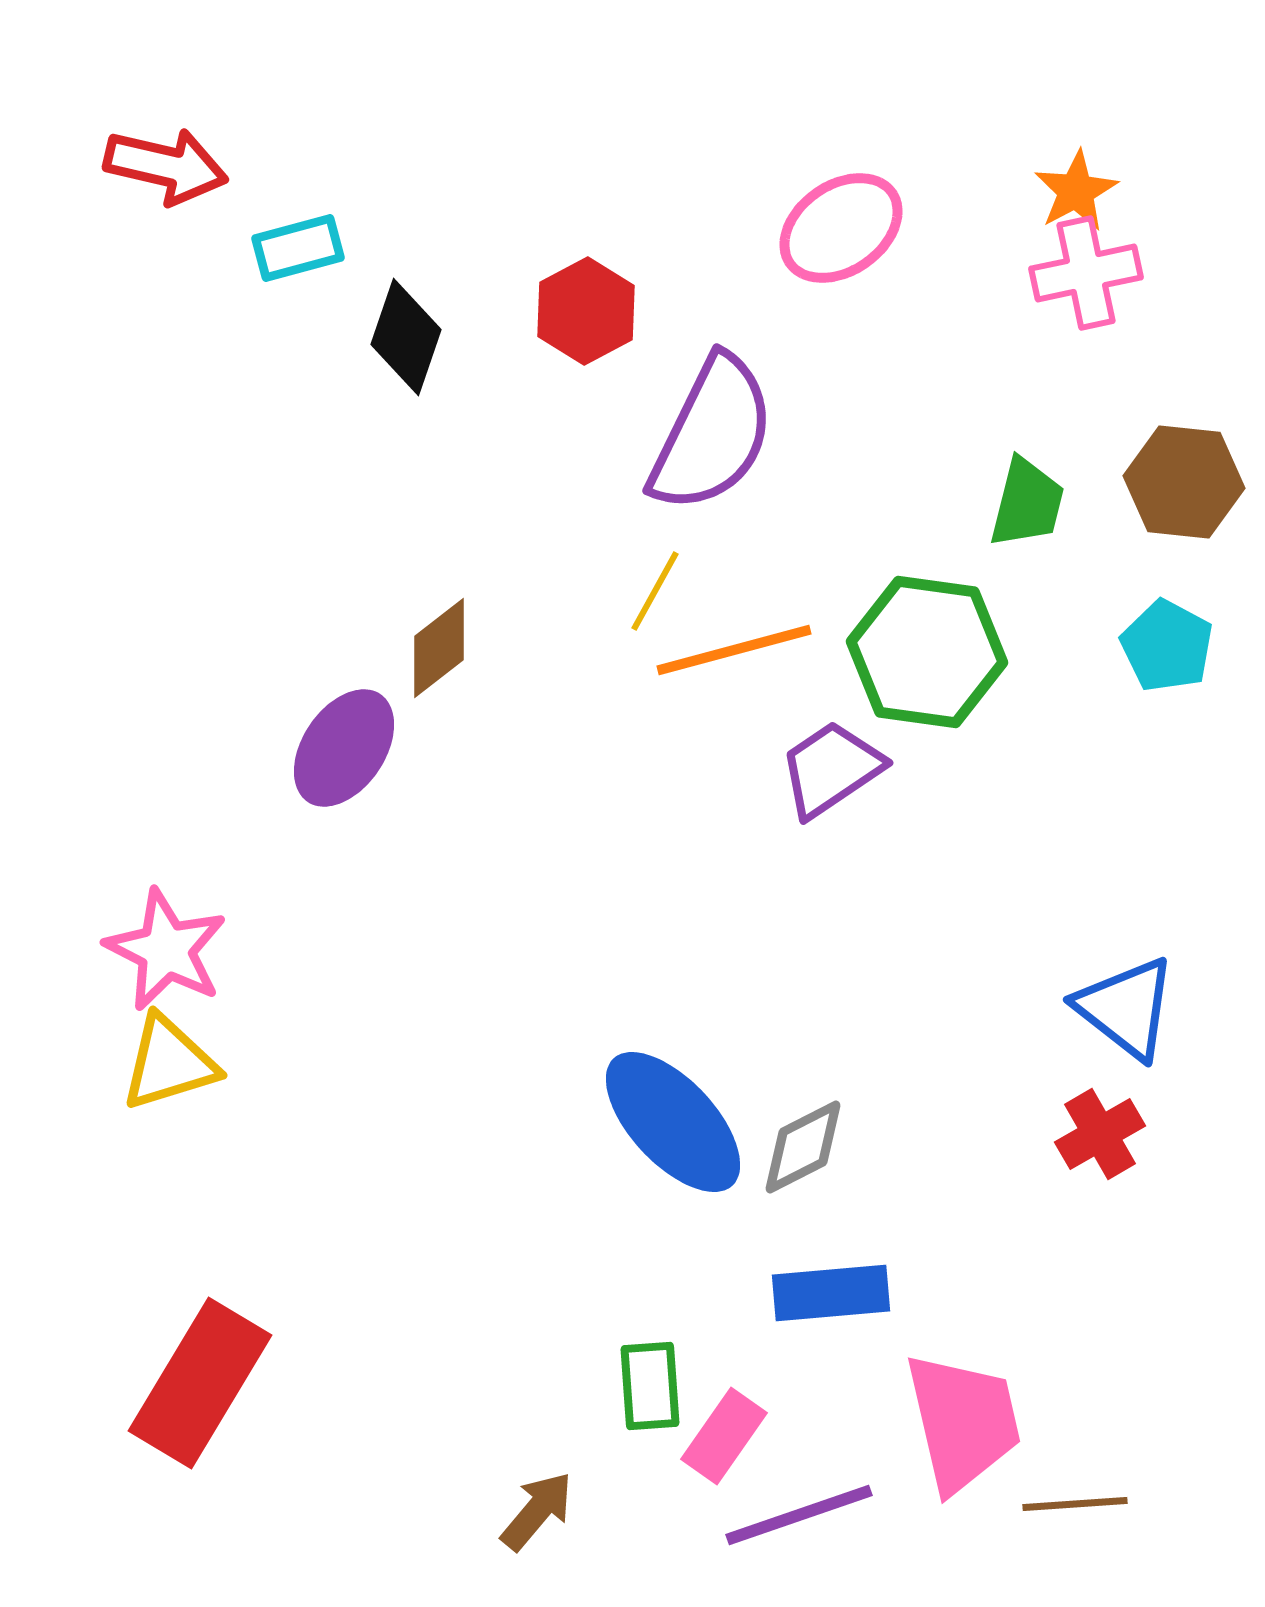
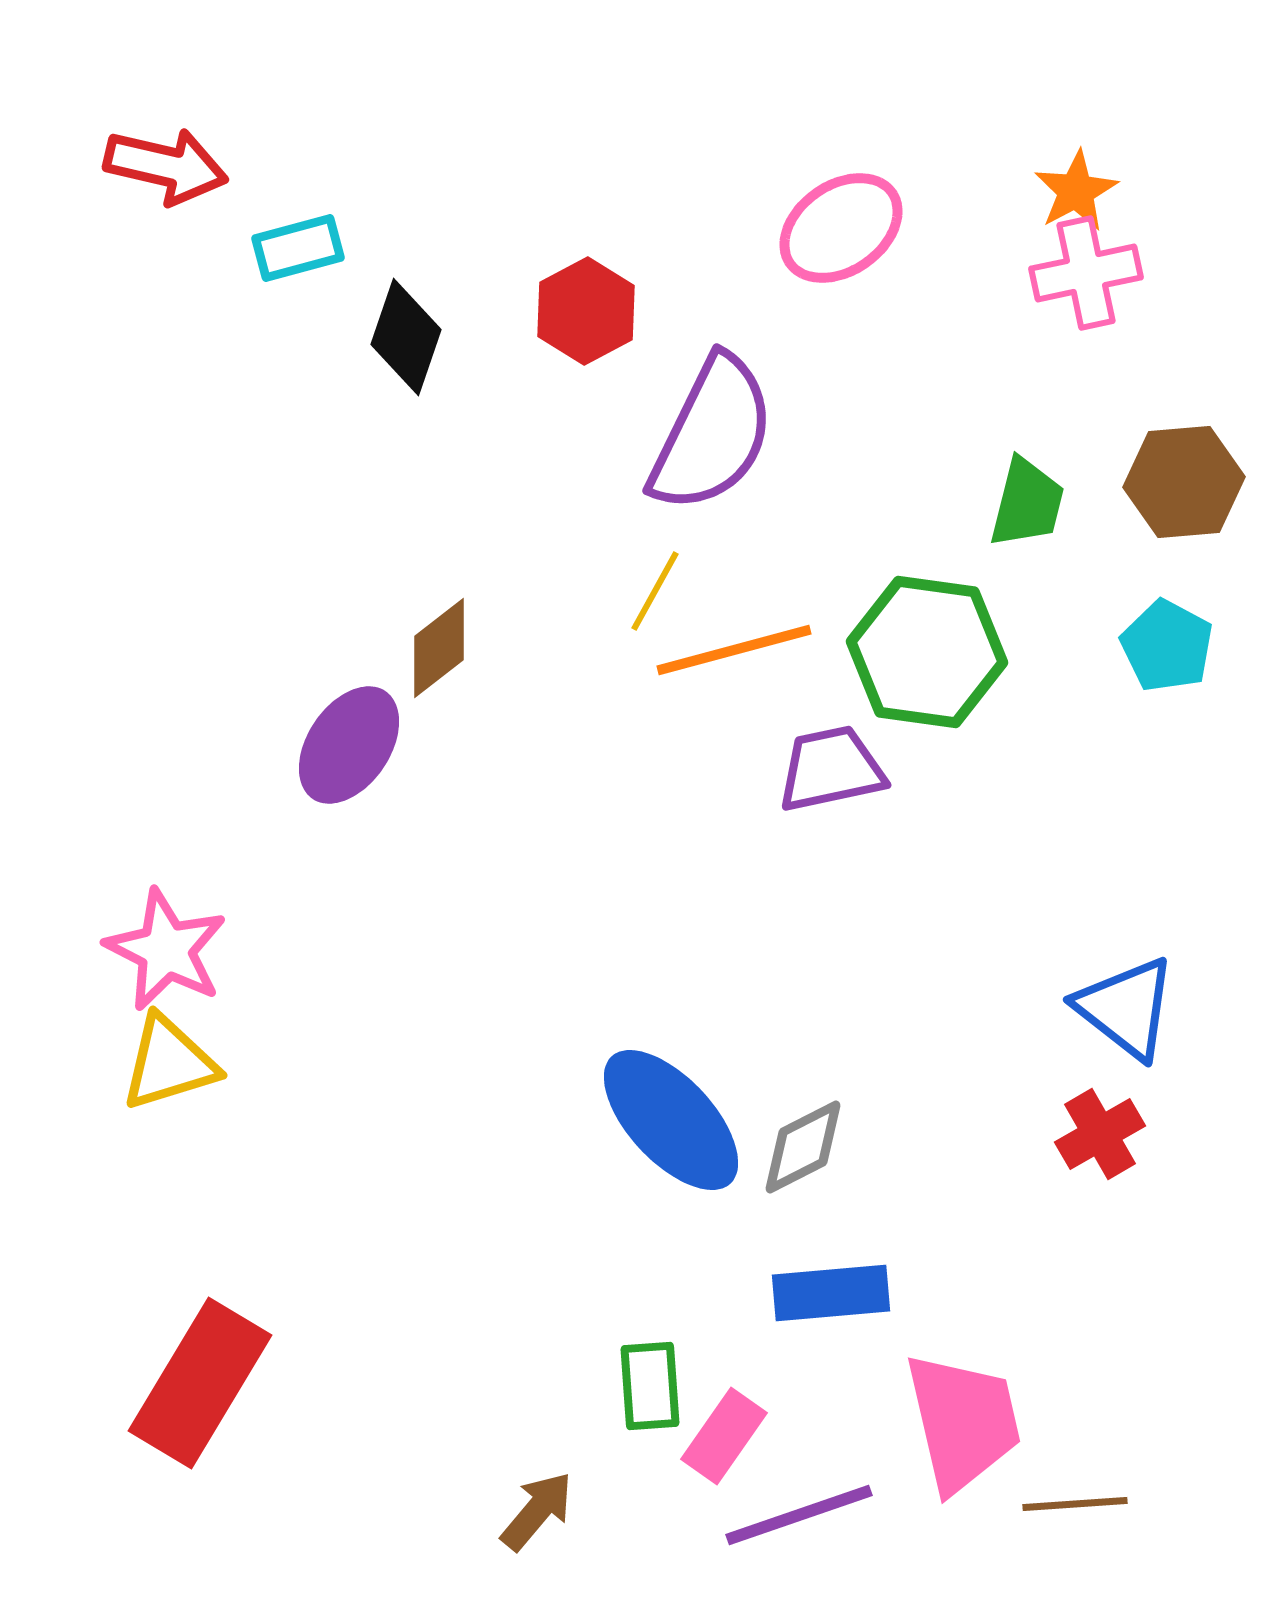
brown hexagon: rotated 11 degrees counterclockwise
purple ellipse: moved 5 px right, 3 px up
purple trapezoid: rotated 22 degrees clockwise
blue ellipse: moved 2 px left, 2 px up
